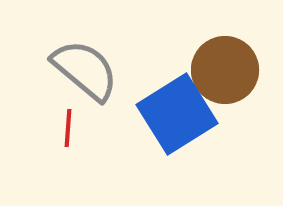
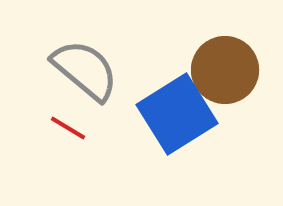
red line: rotated 63 degrees counterclockwise
